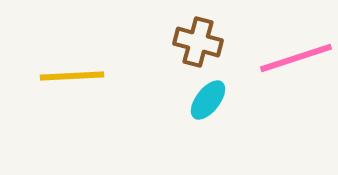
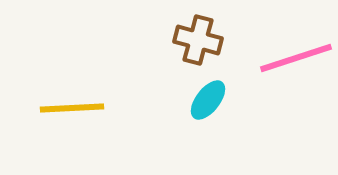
brown cross: moved 2 px up
yellow line: moved 32 px down
